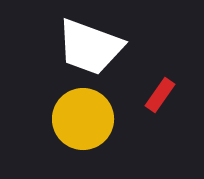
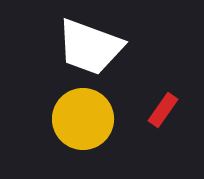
red rectangle: moved 3 px right, 15 px down
